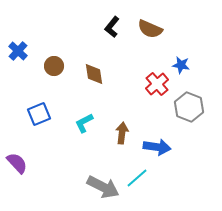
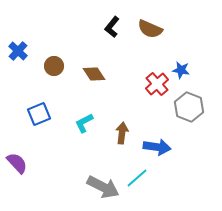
blue star: moved 5 px down
brown diamond: rotated 25 degrees counterclockwise
